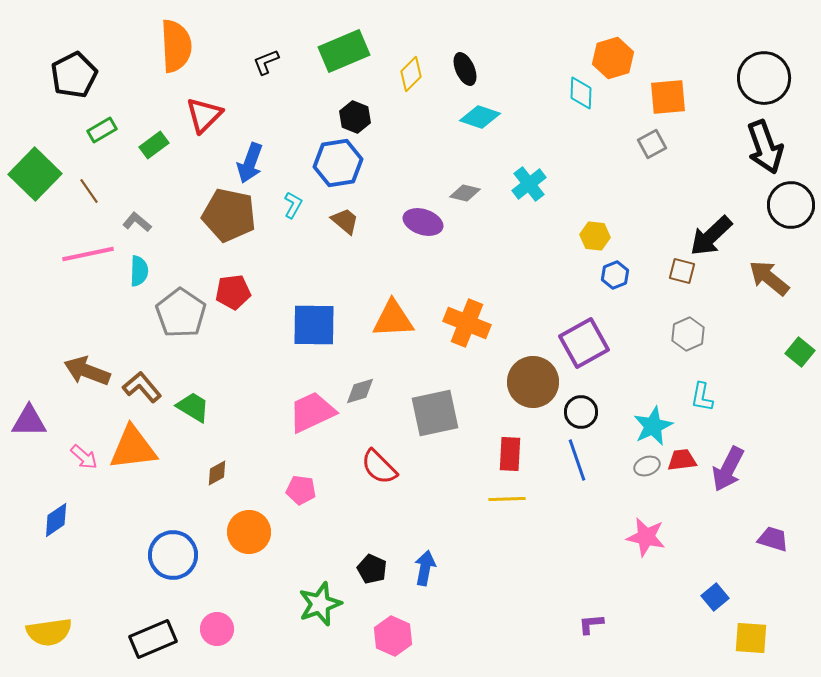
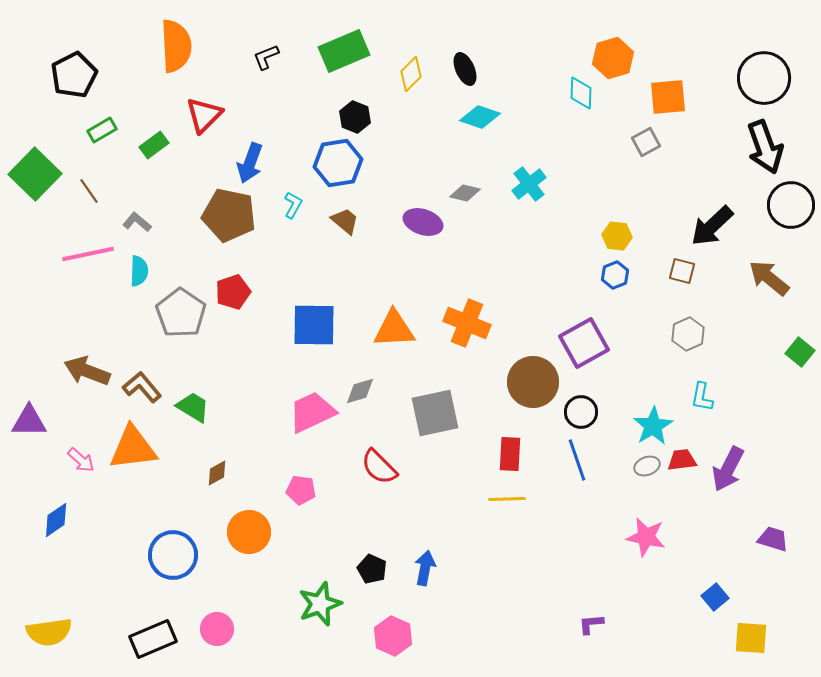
black L-shape at (266, 62): moved 5 px up
gray square at (652, 144): moved 6 px left, 2 px up
yellow hexagon at (595, 236): moved 22 px right
black arrow at (711, 236): moved 1 px right, 10 px up
red pentagon at (233, 292): rotated 12 degrees counterclockwise
orange triangle at (393, 319): moved 1 px right, 10 px down
cyan star at (653, 426): rotated 6 degrees counterclockwise
pink arrow at (84, 457): moved 3 px left, 3 px down
